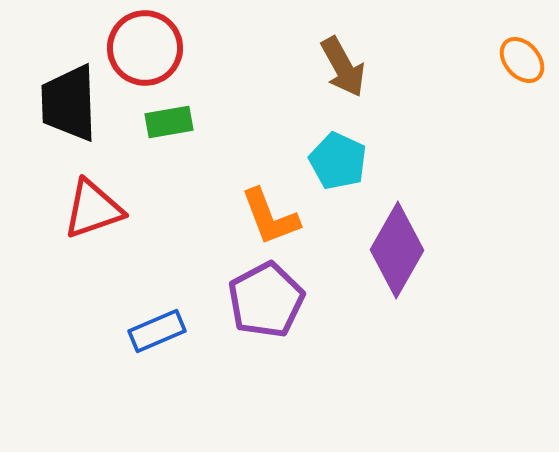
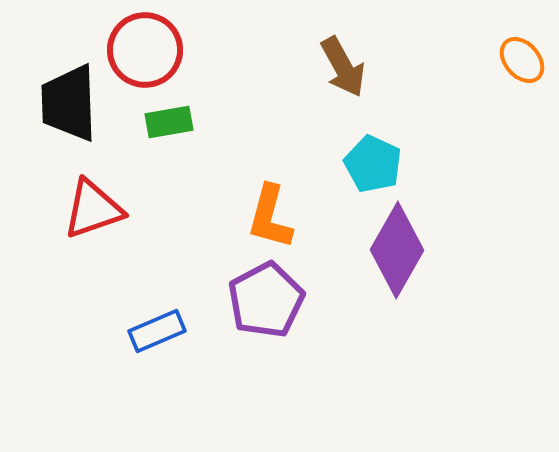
red circle: moved 2 px down
cyan pentagon: moved 35 px right, 3 px down
orange L-shape: rotated 36 degrees clockwise
